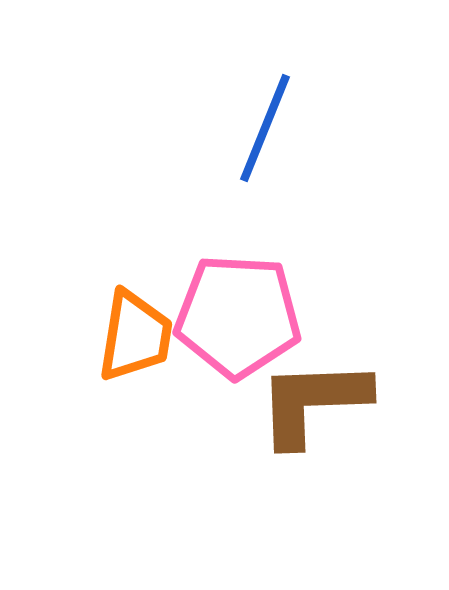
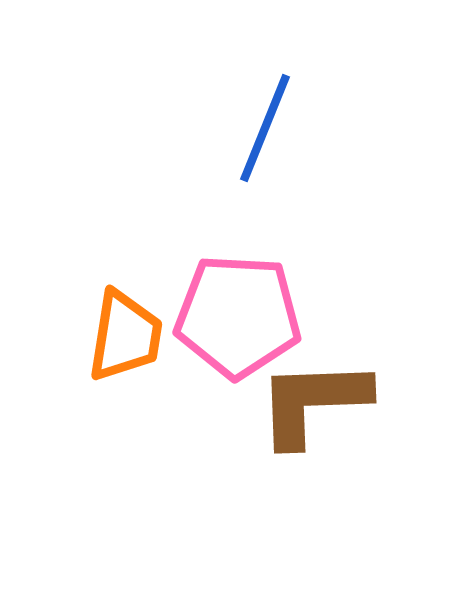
orange trapezoid: moved 10 px left
